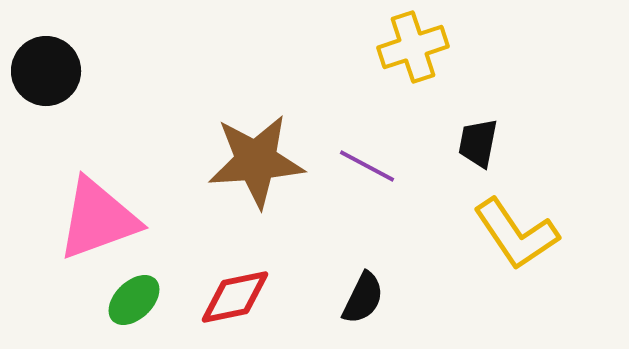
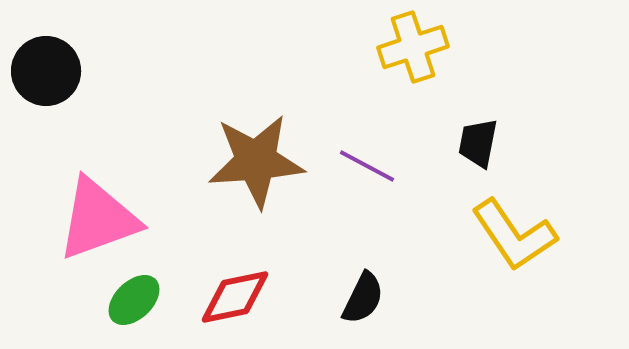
yellow L-shape: moved 2 px left, 1 px down
